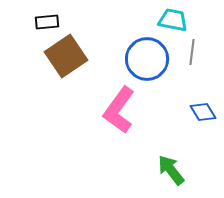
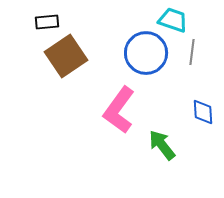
cyan trapezoid: rotated 8 degrees clockwise
blue circle: moved 1 px left, 6 px up
blue diamond: rotated 28 degrees clockwise
green arrow: moved 9 px left, 25 px up
